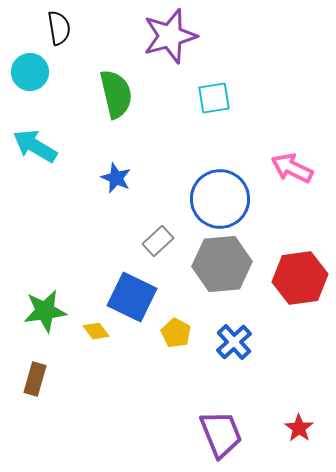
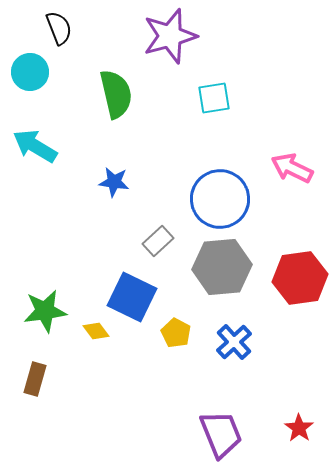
black semicircle: rotated 12 degrees counterclockwise
blue star: moved 2 px left, 4 px down; rotated 16 degrees counterclockwise
gray hexagon: moved 3 px down
